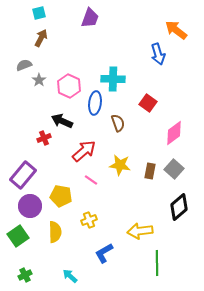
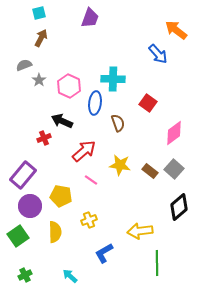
blue arrow: rotated 25 degrees counterclockwise
brown rectangle: rotated 63 degrees counterclockwise
